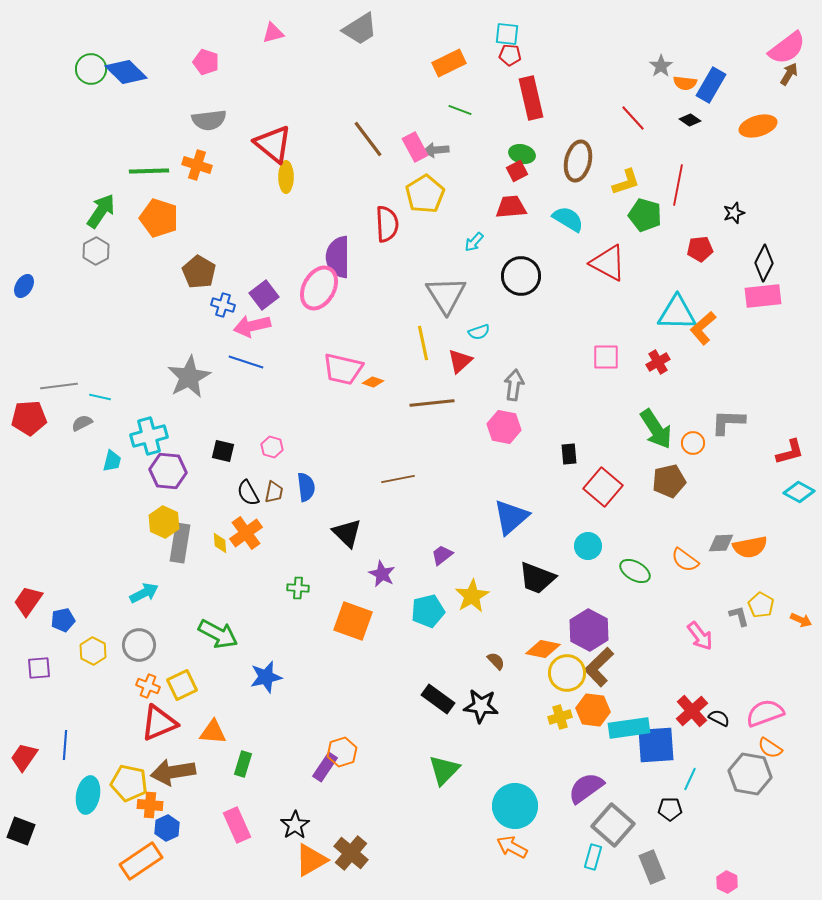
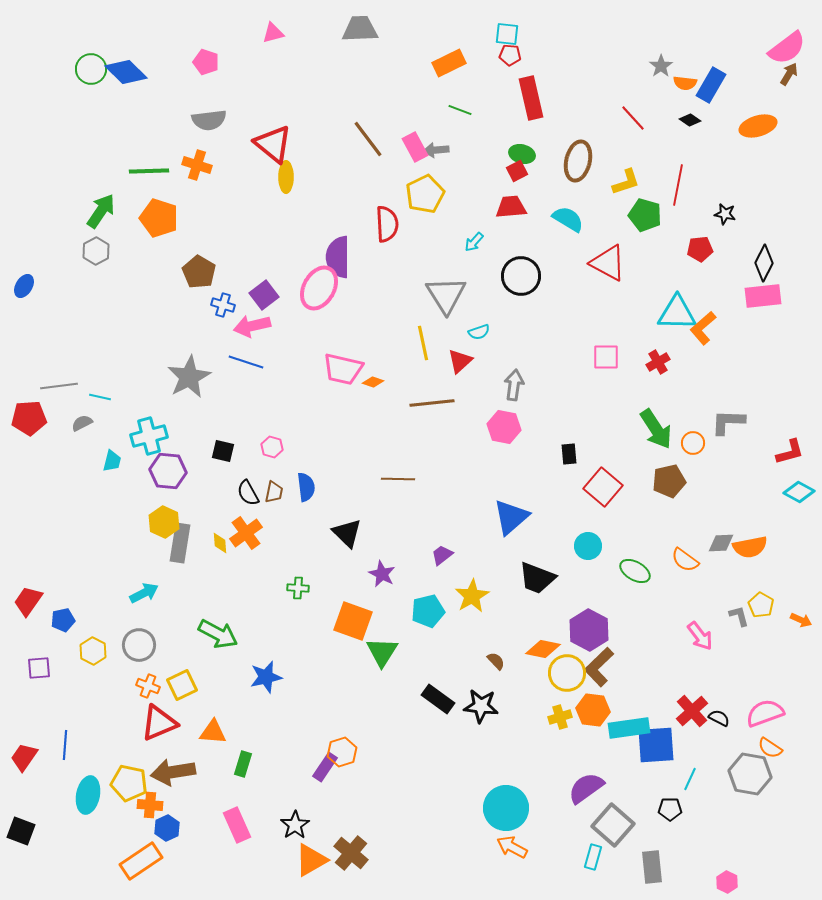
gray trapezoid at (360, 29): rotated 150 degrees counterclockwise
yellow pentagon at (425, 194): rotated 6 degrees clockwise
black star at (734, 213): moved 9 px left, 1 px down; rotated 30 degrees clockwise
brown line at (398, 479): rotated 12 degrees clockwise
green triangle at (444, 770): moved 62 px left, 118 px up; rotated 12 degrees counterclockwise
cyan circle at (515, 806): moved 9 px left, 2 px down
gray rectangle at (652, 867): rotated 16 degrees clockwise
